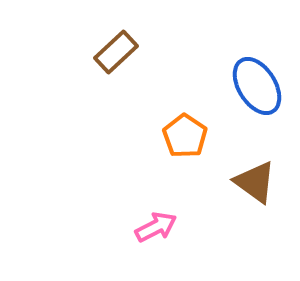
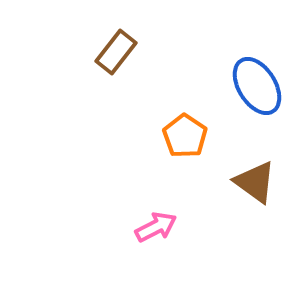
brown rectangle: rotated 9 degrees counterclockwise
